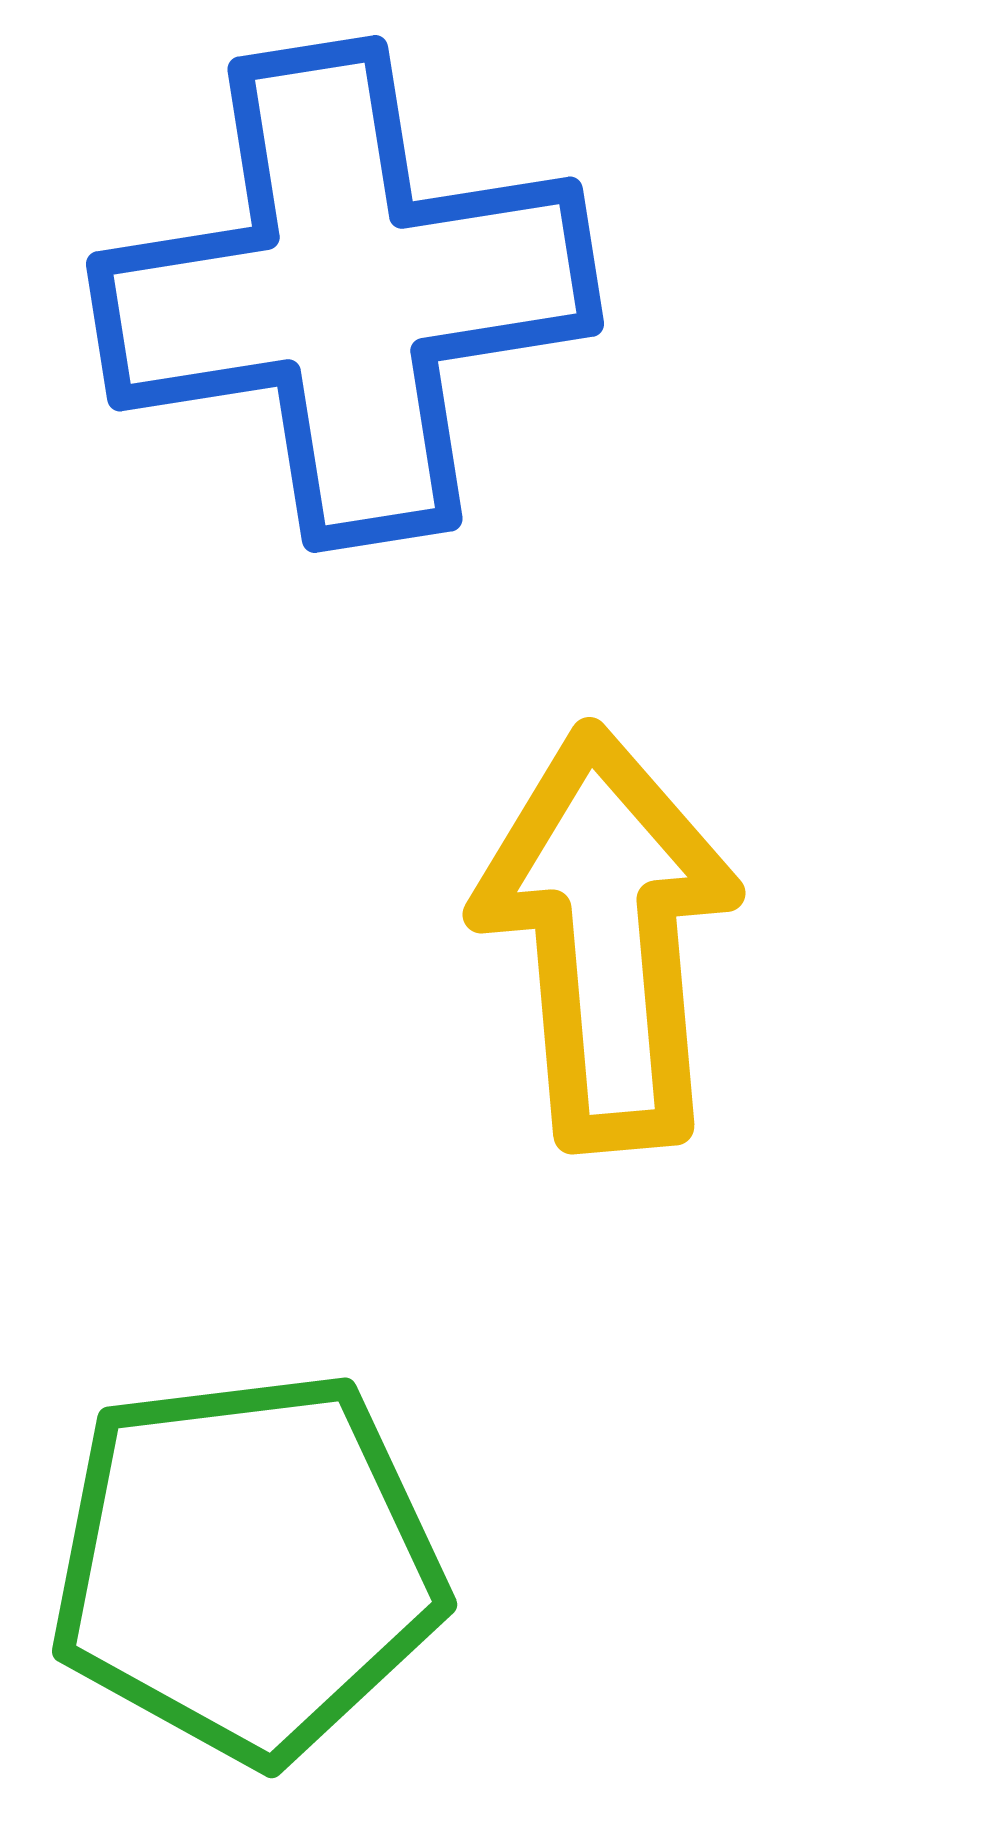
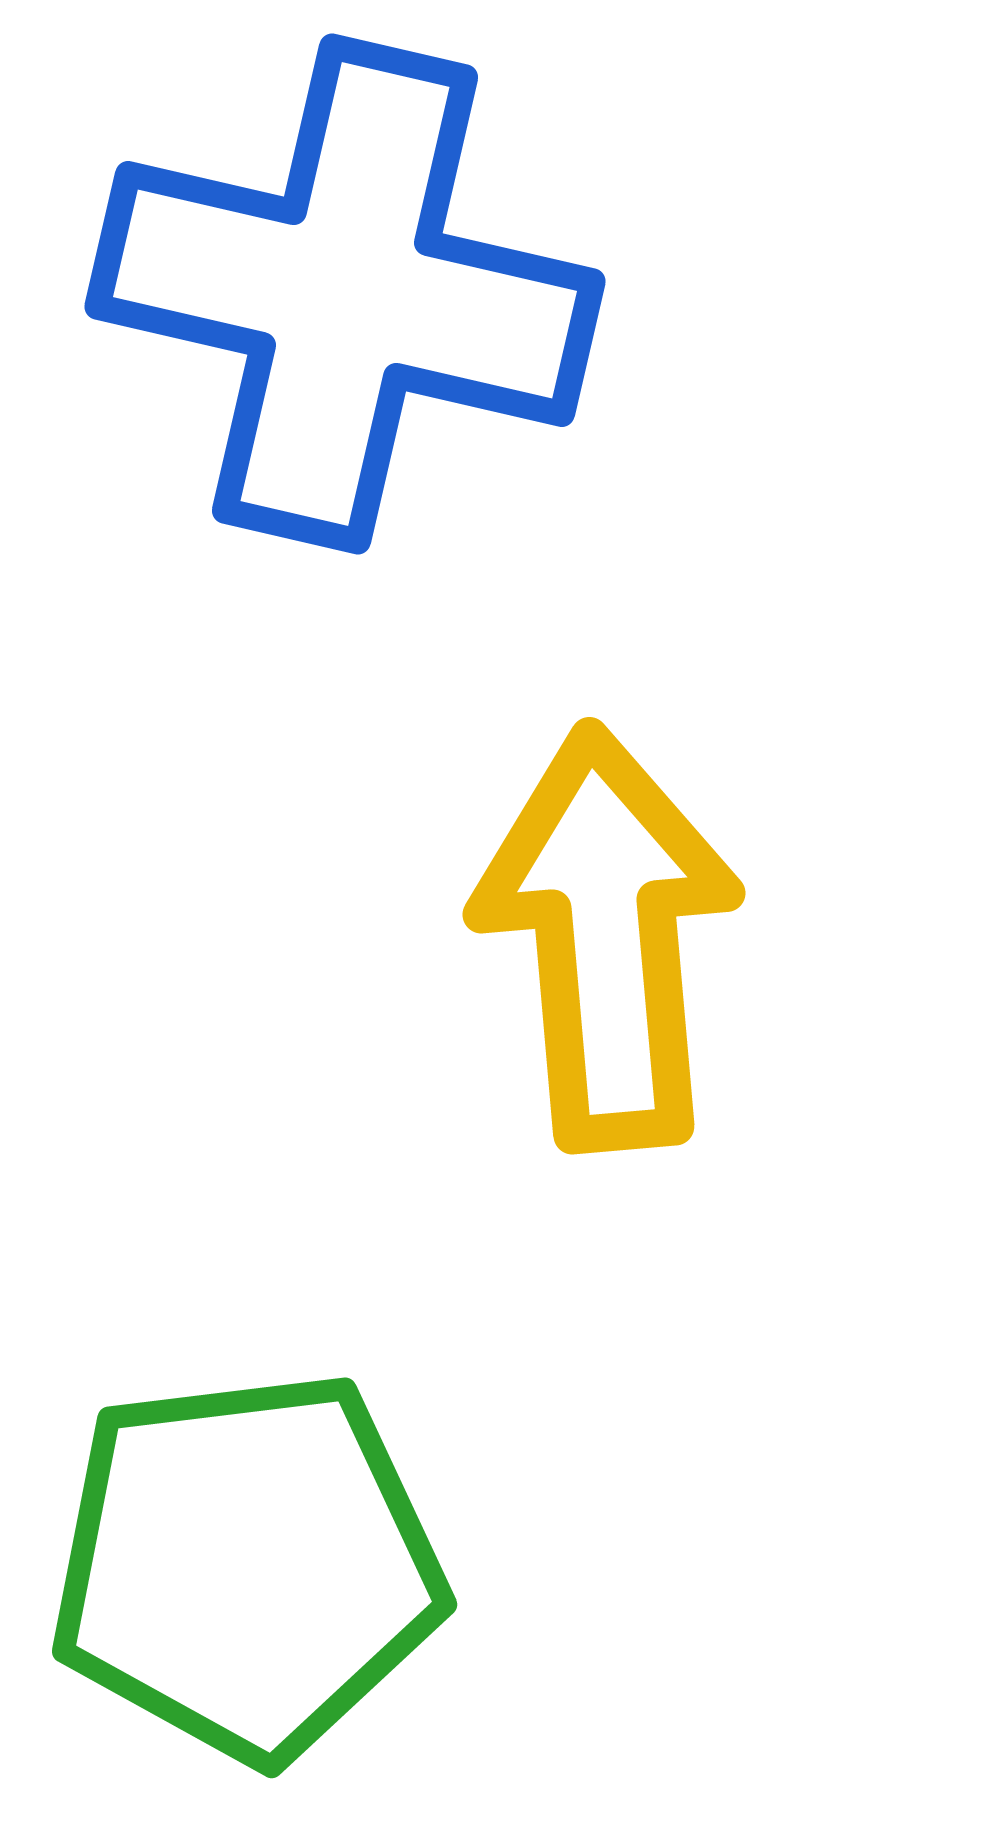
blue cross: rotated 22 degrees clockwise
